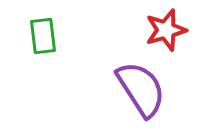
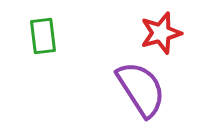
red star: moved 5 px left, 3 px down
